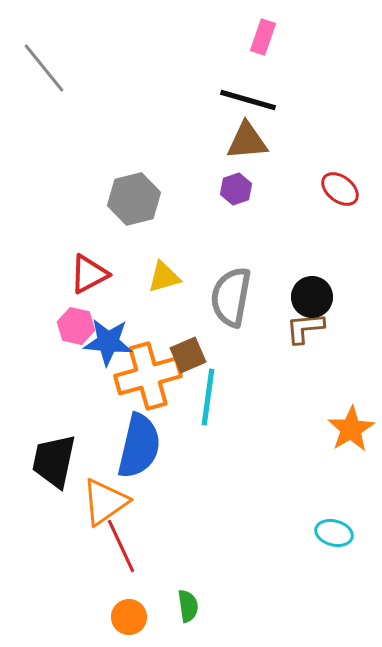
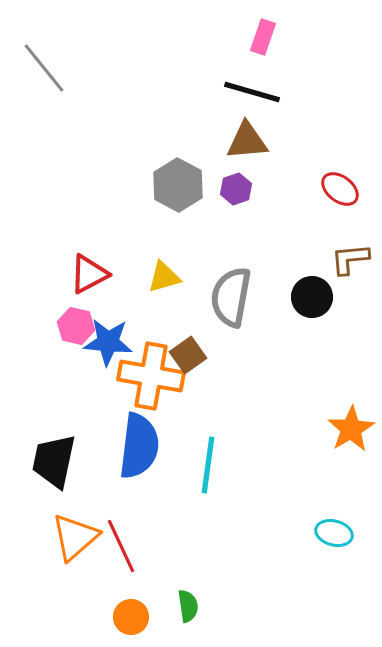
black line: moved 4 px right, 8 px up
gray hexagon: moved 44 px right, 14 px up; rotated 18 degrees counterclockwise
brown L-shape: moved 45 px right, 69 px up
brown square: rotated 12 degrees counterclockwise
orange cross: moved 3 px right; rotated 26 degrees clockwise
cyan line: moved 68 px down
blue semicircle: rotated 6 degrees counterclockwise
orange triangle: moved 30 px left, 35 px down; rotated 6 degrees counterclockwise
orange circle: moved 2 px right
